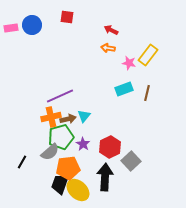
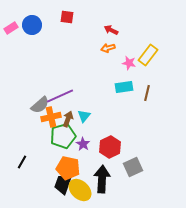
pink rectangle: rotated 24 degrees counterclockwise
orange arrow: rotated 24 degrees counterclockwise
cyan rectangle: moved 2 px up; rotated 12 degrees clockwise
brown arrow: rotated 56 degrees counterclockwise
green pentagon: moved 2 px right, 1 px up
gray semicircle: moved 10 px left, 47 px up
gray square: moved 2 px right, 6 px down; rotated 18 degrees clockwise
orange pentagon: rotated 20 degrees clockwise
black arrow: moved 3 px left, 2 px down
black trapezoid: moved 3 px right
yellow ellipse: moved 2 px right
